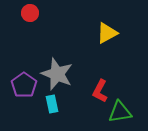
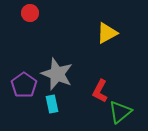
green triangle: rotated 30 degrees counterclockwise
